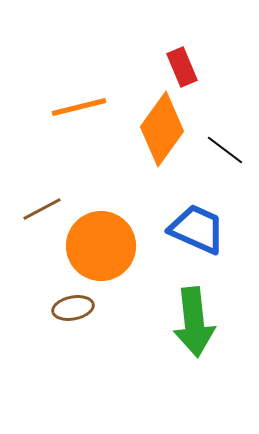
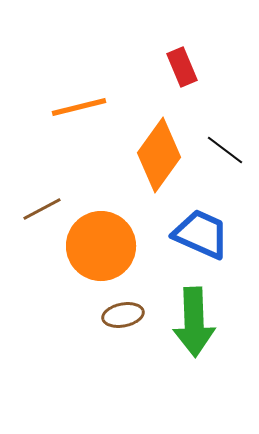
orange diamond: moved 3 px left, 26 px down
blue trapezoid: moved 4 px right, 5 px down
brown ellipse: moved 50 px right, 7 px down
green arrow: rotated 4 degrees clockwise
